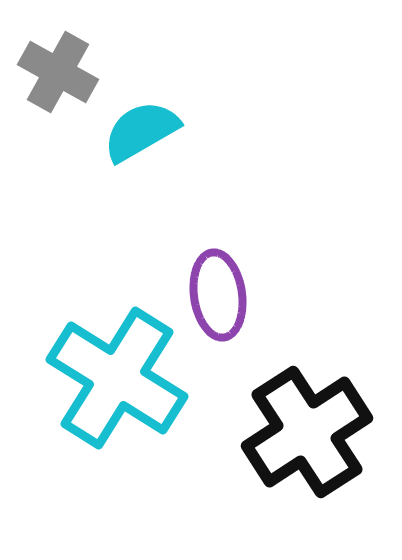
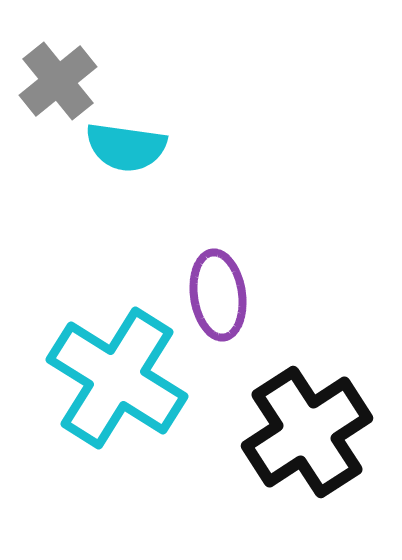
gray cross: moved 9 px down; rotated 22 degrees clockwise
cyan semicircle: moved 15 px left, 16 px down; rotated 142 degrees counterclockwise
